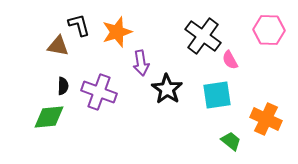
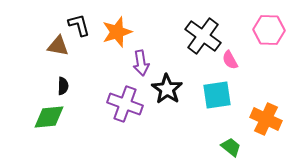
purple cross: moved 26 px right, 12 px down
green trapezoid: moved 6 px down
